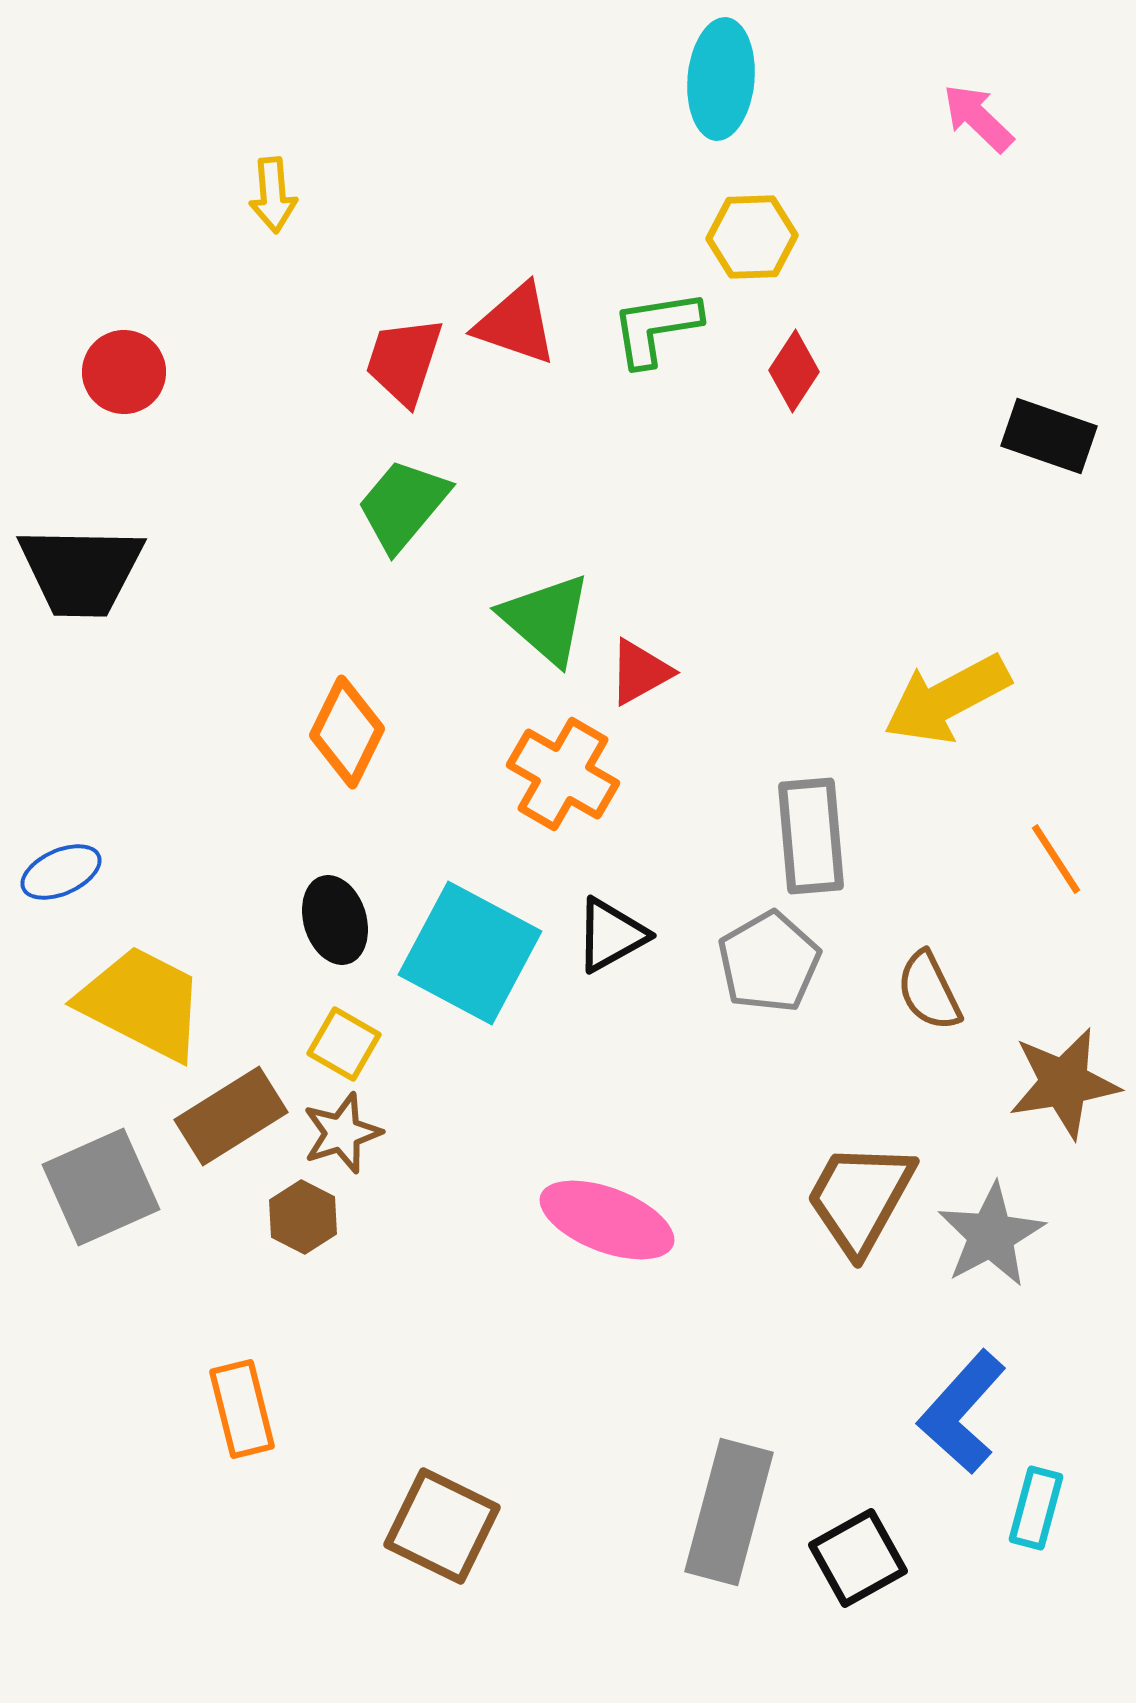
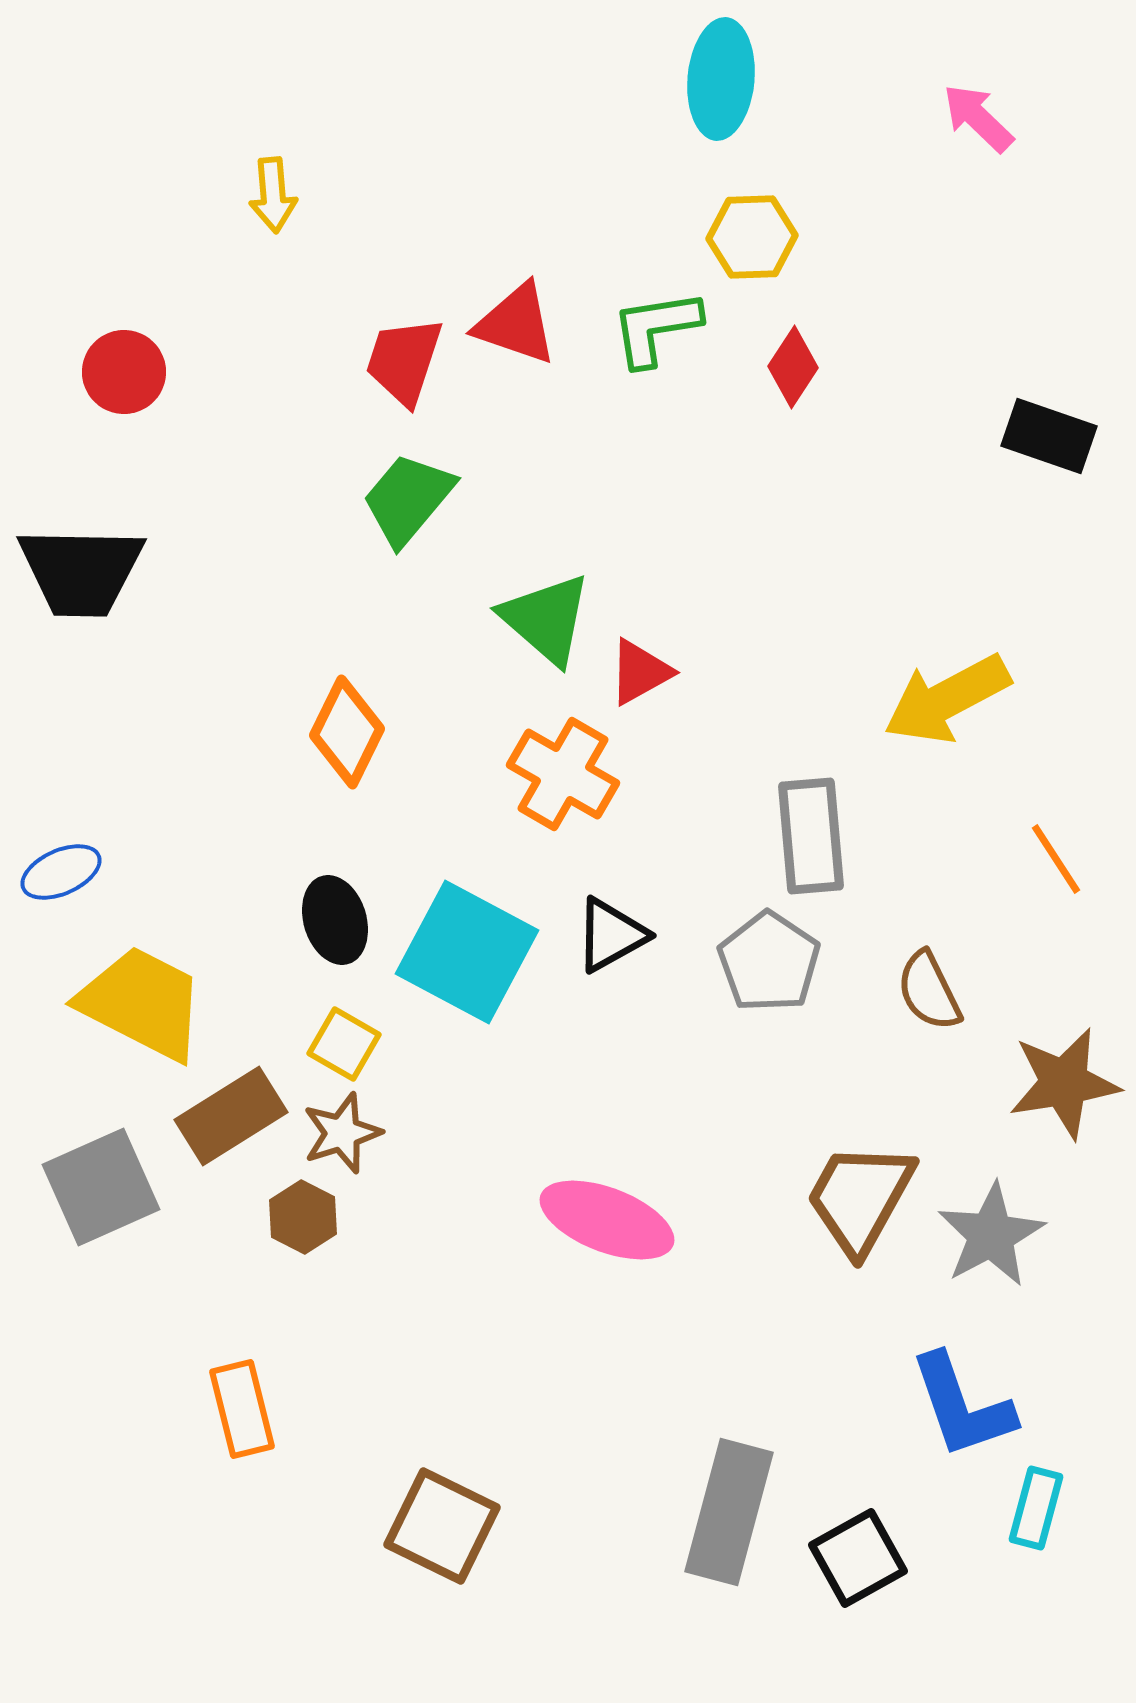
red diamond at (794, 371): moved 1 px left, 4 px up
green trapezoid at (403, 505): moved 5 px right, 6 px up
cyan square at (470, 953): moved 3 px left, 1 px up
gray pentagon at (769, 962): rotated 8 degrees counterclockwise
blue L-shape at (962, 1412): moved 6 px up; rotated 61 degrees counterclockwise
